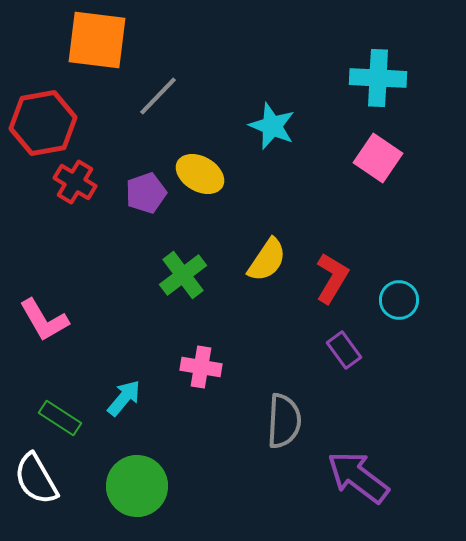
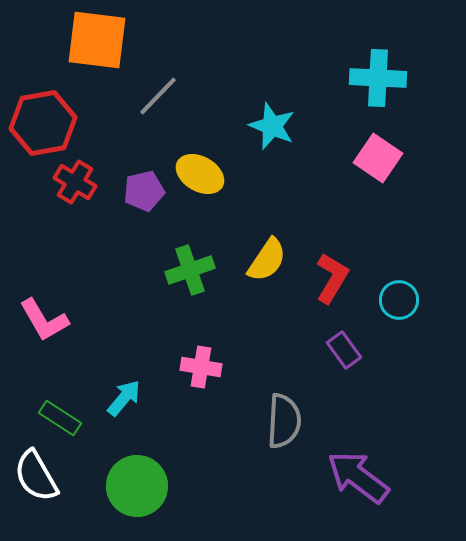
purple pentagon: moved 2 px left, 2 px up; rotated 6 degrees clockwise
green cross: moved 7 px right, 5 px up; rotated 18 degrees clockwise
white semicircle: moved 3 px up
